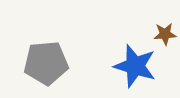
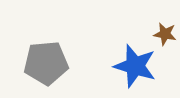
brown star: rotated 15 degrees clockwise
